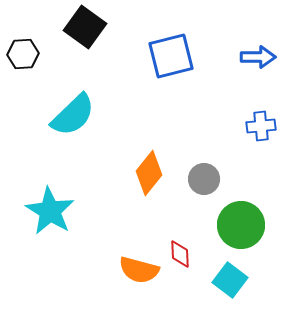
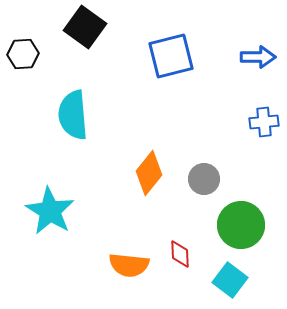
cyan semicircle: rotated 129 degrees clockwise
blue cross: moved 3 px right, 4 px up
orange semicircle: moved 10 px left, 5 px up; rotated 9 degrees counterclockwise
